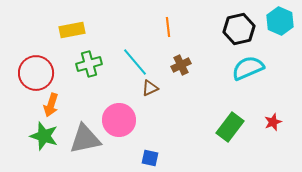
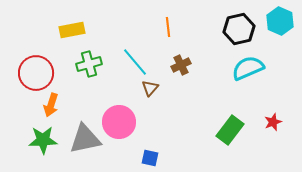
brown triangle: rotated 24 degrees counterclockwise
pink circle: moved 2 px down
green rectangle: moved 3 px down
green star: moved 1 px left, 4 px down; rotated 20 degrees counterclockwise
